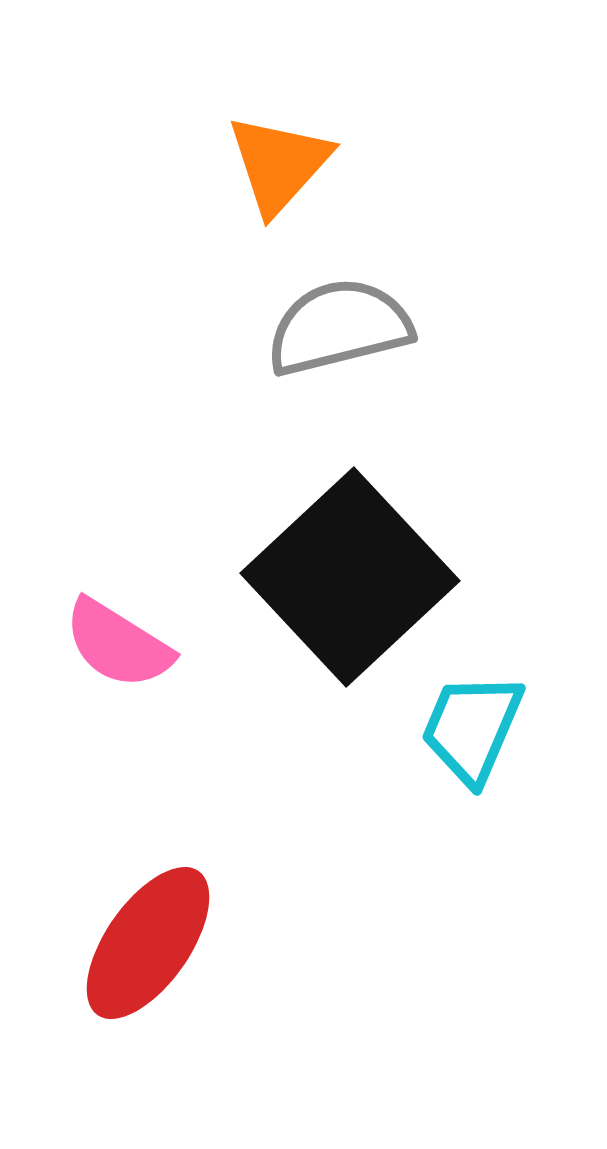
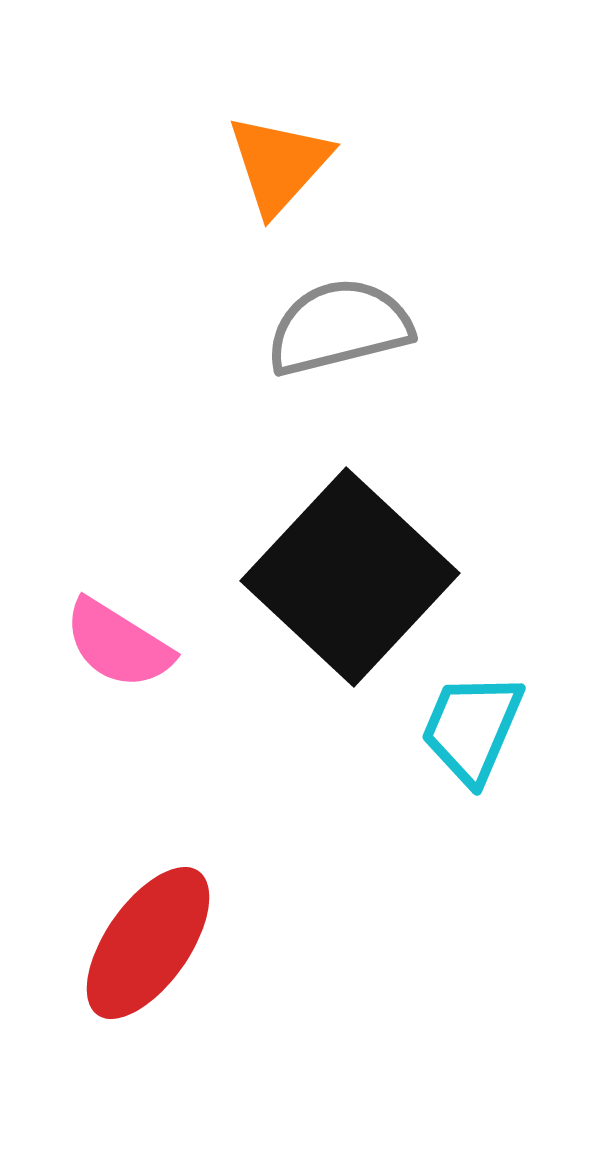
black square: rotated 4 degrees counterclockwise
